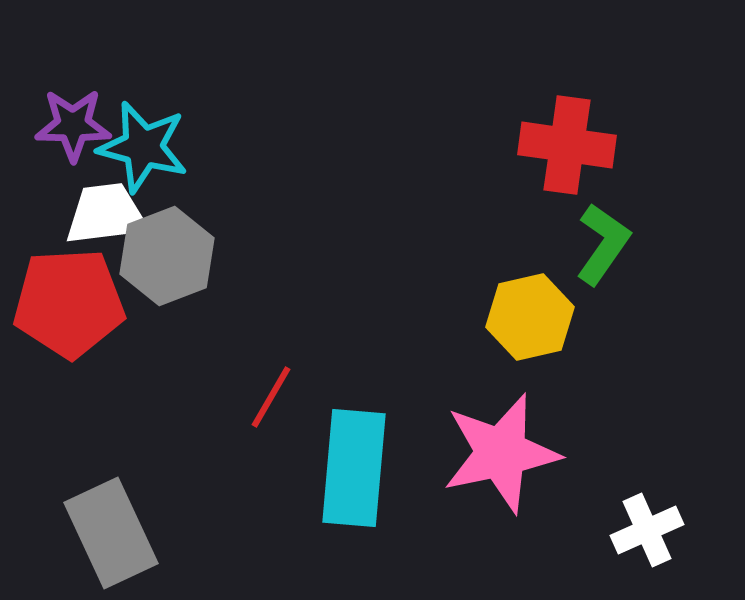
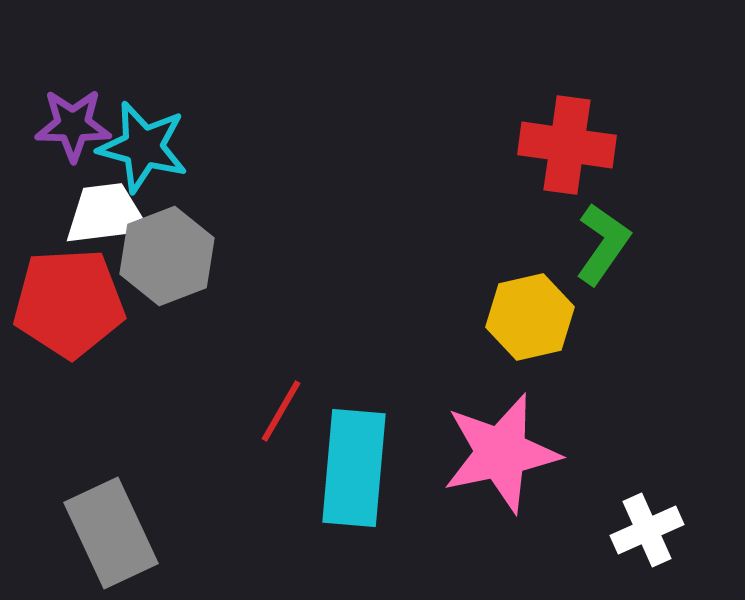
red line: moved 10 px right, 14 px down
